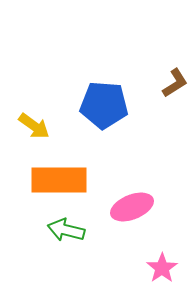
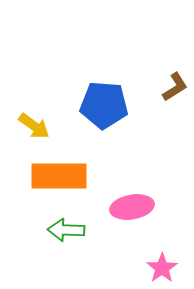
brown L-shape: moved 4 px down
orange rectangle: moved 4 px up
pink ellipse: rotated 12 degrees clockwise
green arrow: rotated 12 degrees counterclockwise
